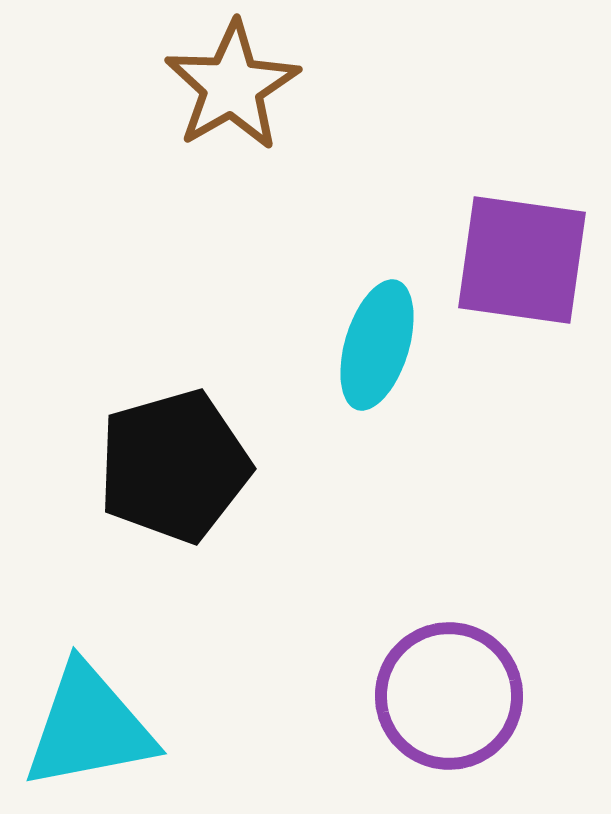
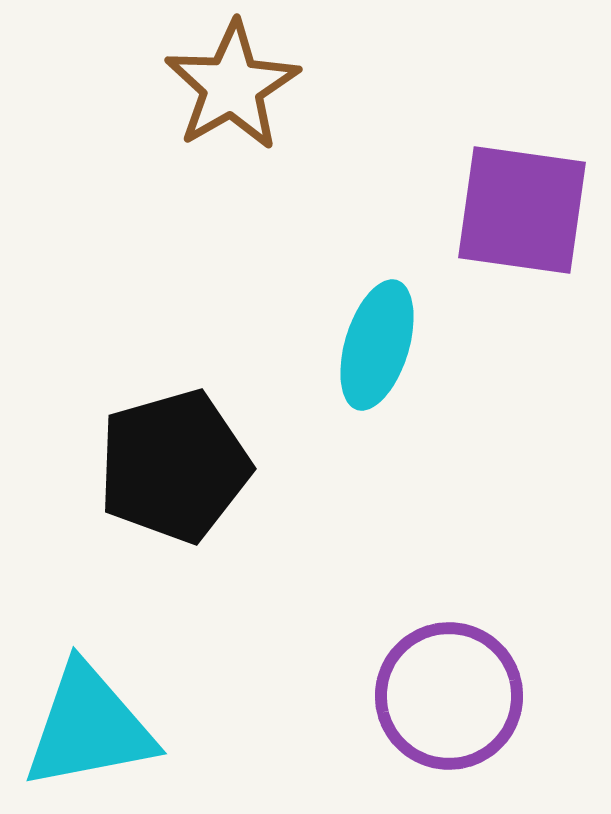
purple square: moved 50 px up
